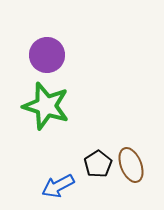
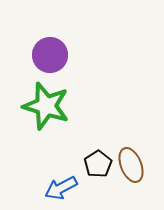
purple circle: moved 3 px right
blue arrow: moved 3 px right, 2 px down
